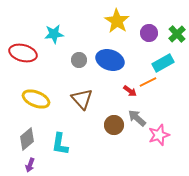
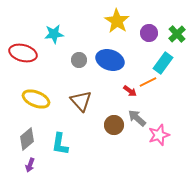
cyan rectangle: rotated 25 degrees counterclockwise
brown triangle: moved 1 px left, 2 px down
